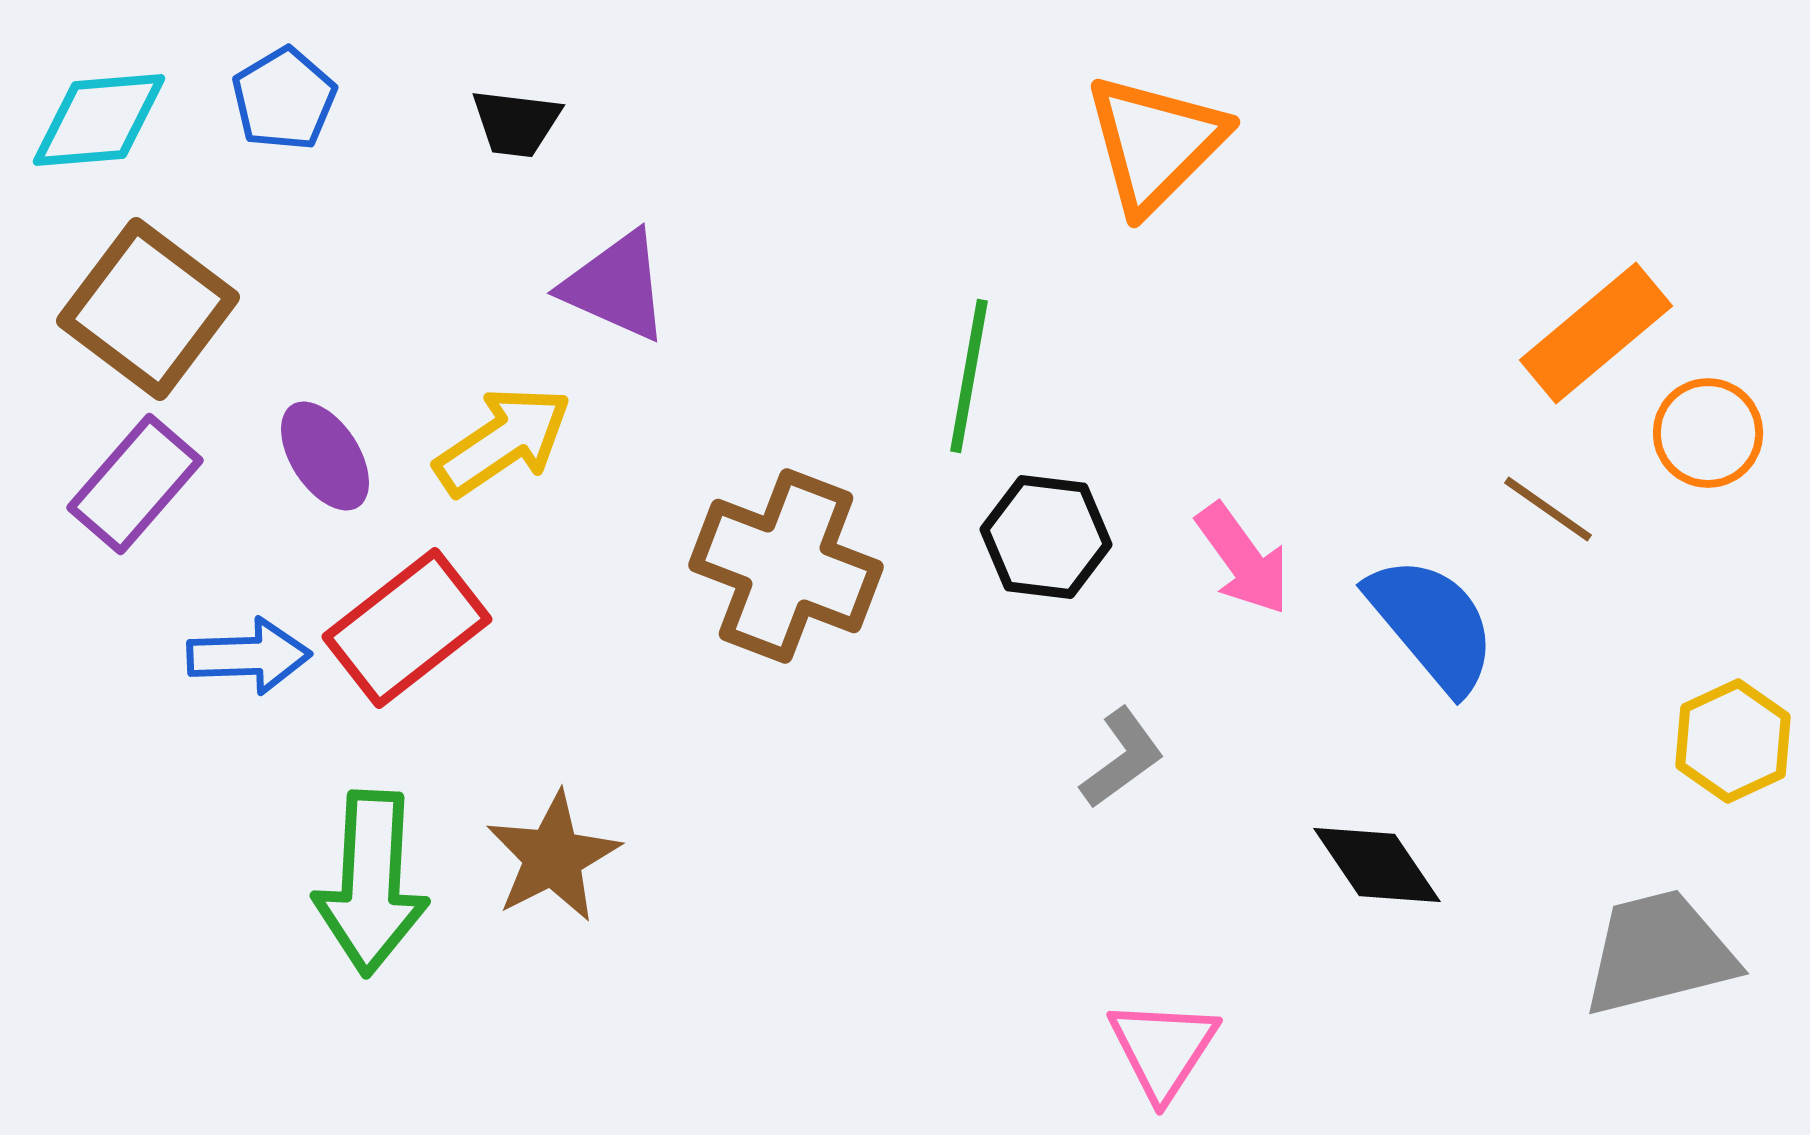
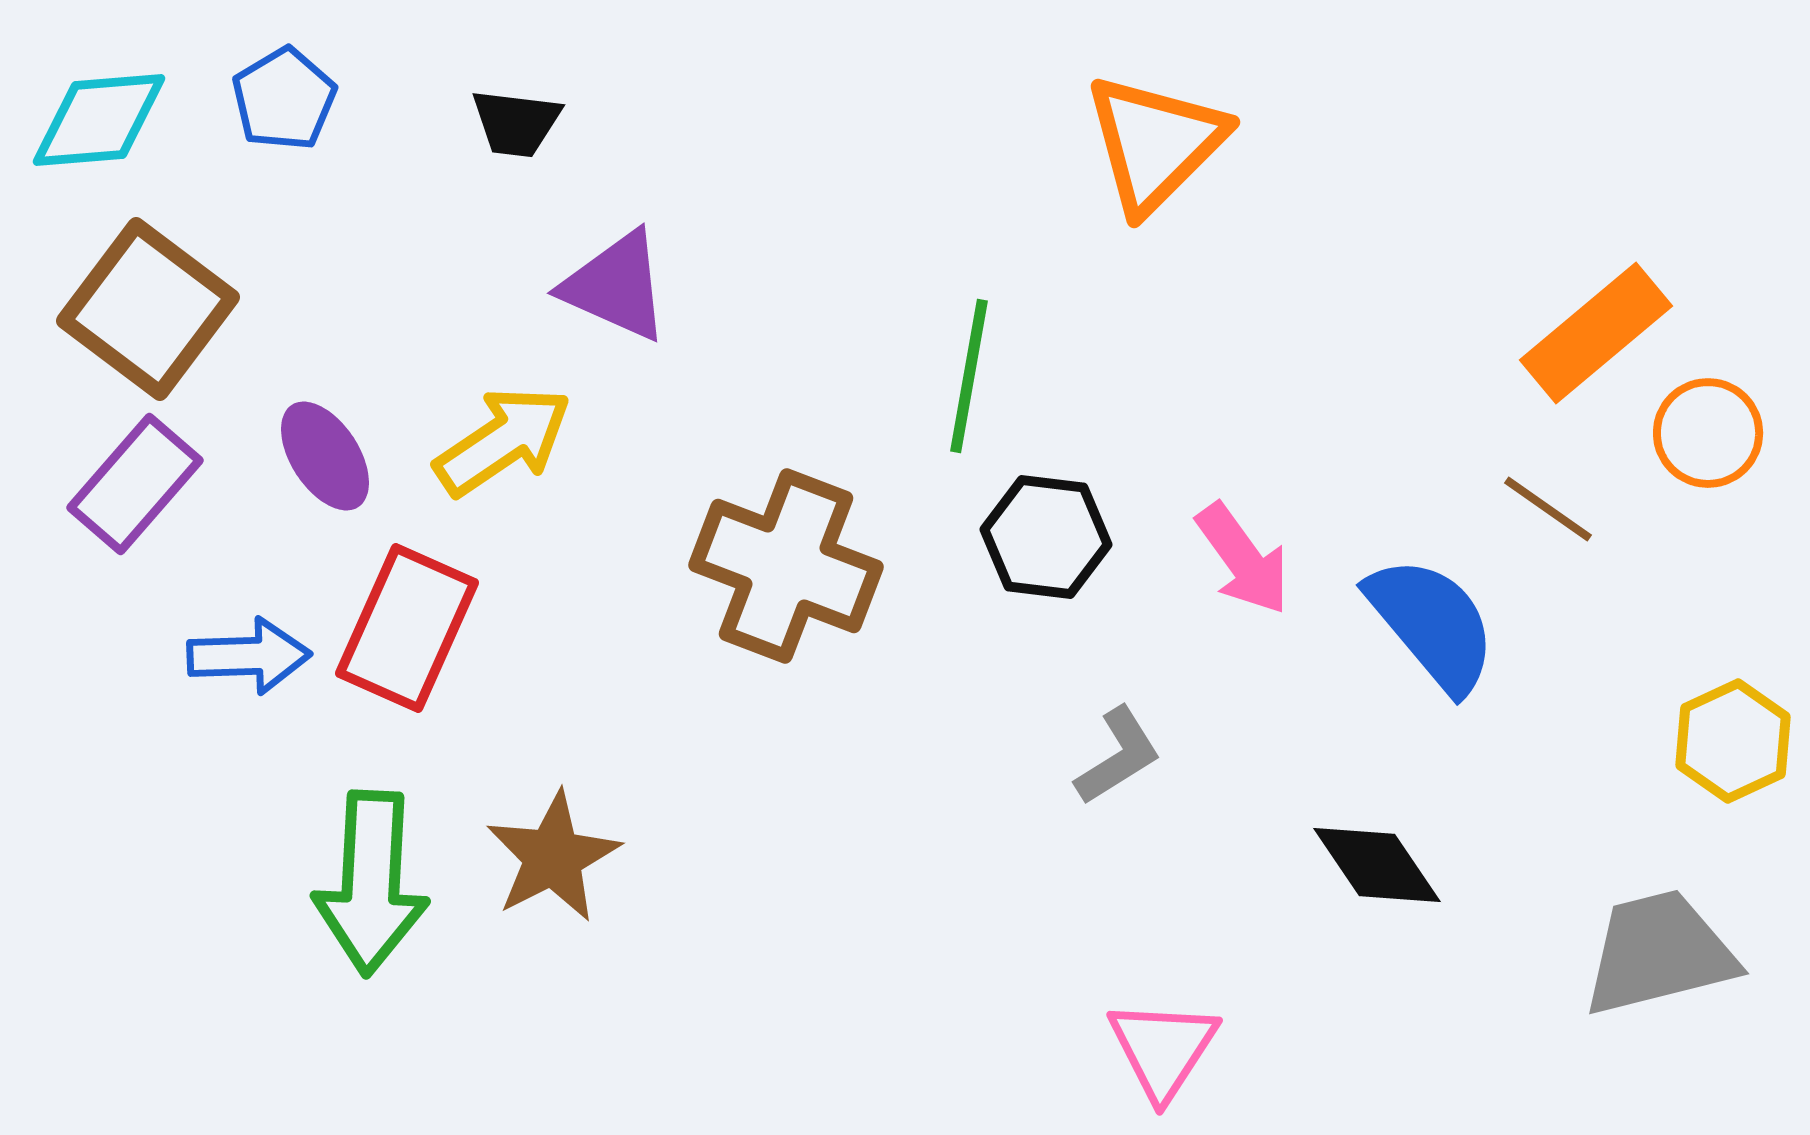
red rectangle: rotated 28 degrees counterclockwise
gray L-shape: moved 4 px left, 2 px up; rotated 4 degrees clockwise
